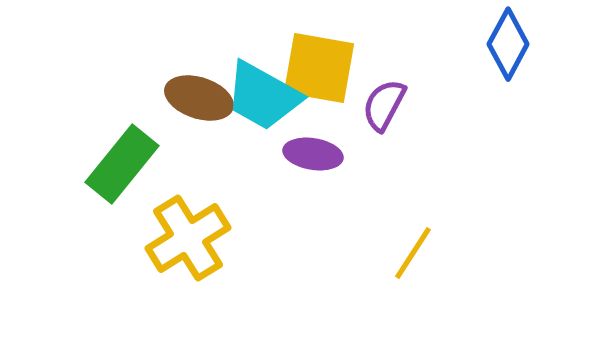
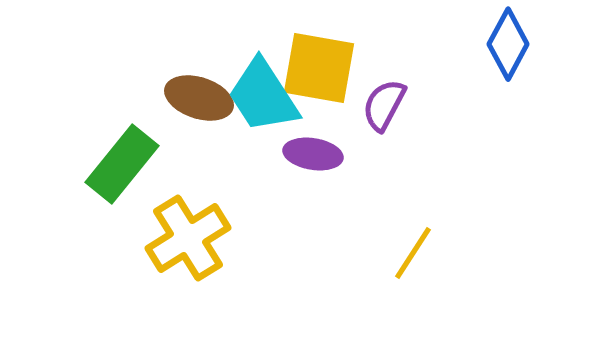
cyan trapezoid: rotated 28 degrees clockwise
